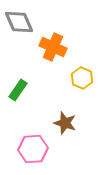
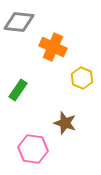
gray diamond: rotated 60 degrees counterclockwise
pink hexagon: rotated 12 degrees clockwise
